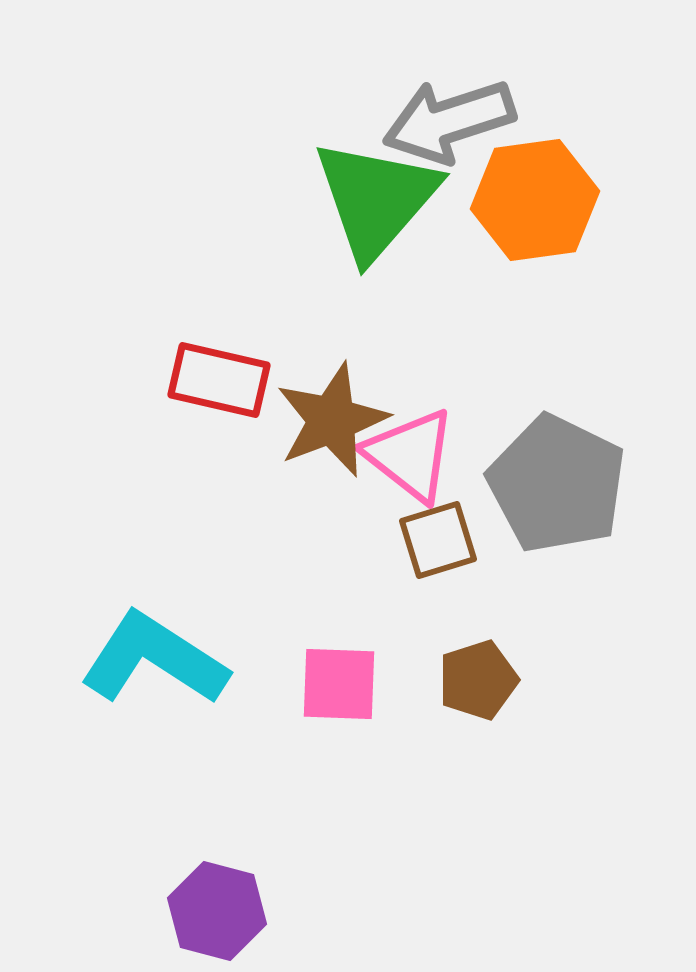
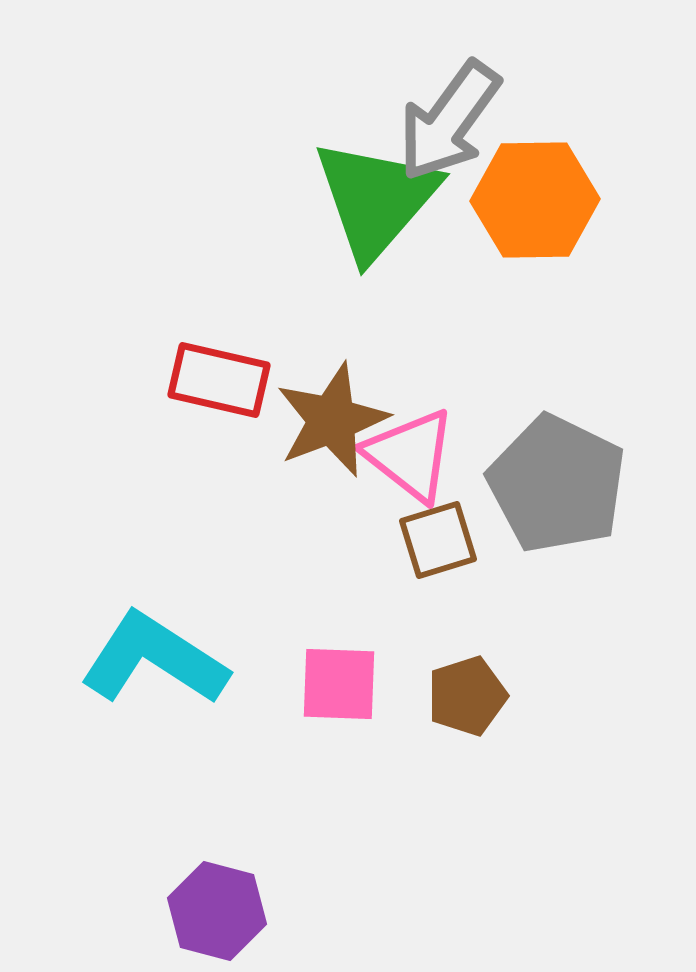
gray arrow: rotated 36 degrees counterclockwise
orange hexagon: rotated 7 degrees clockwise
brown pentagon: moved 11 px left, 16 px down
